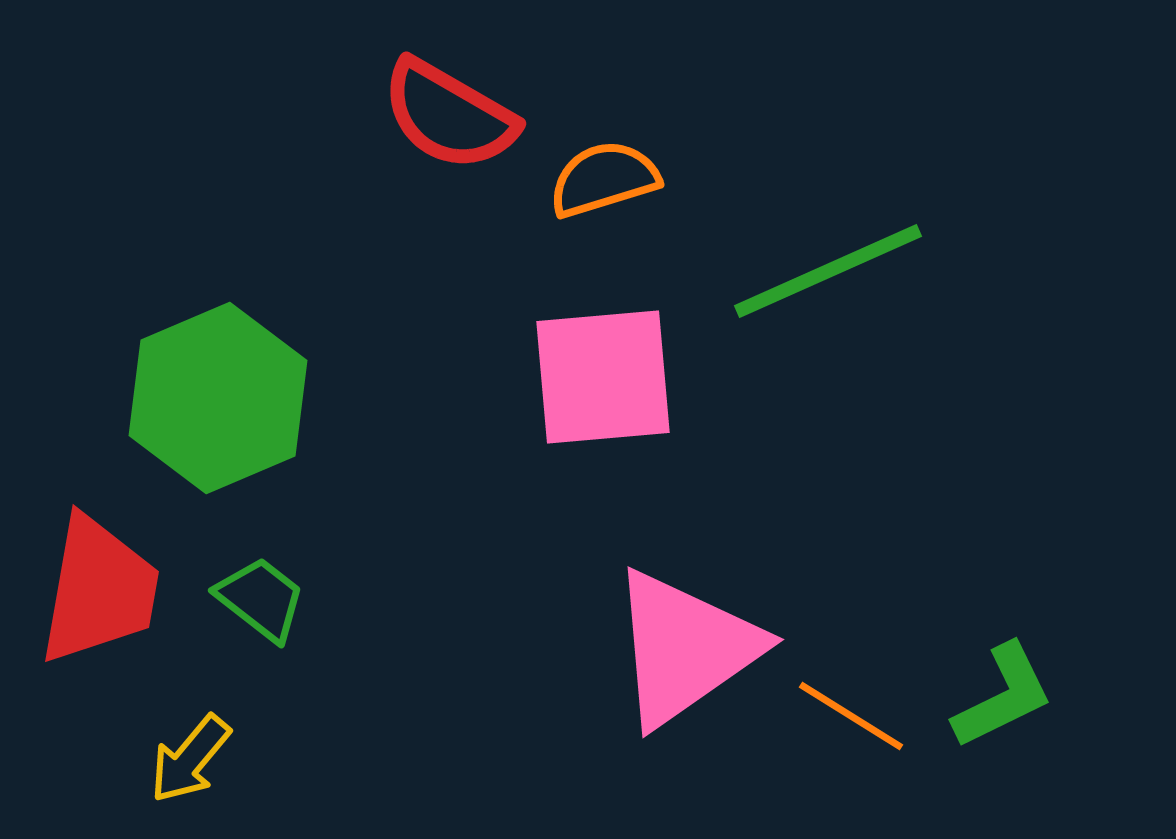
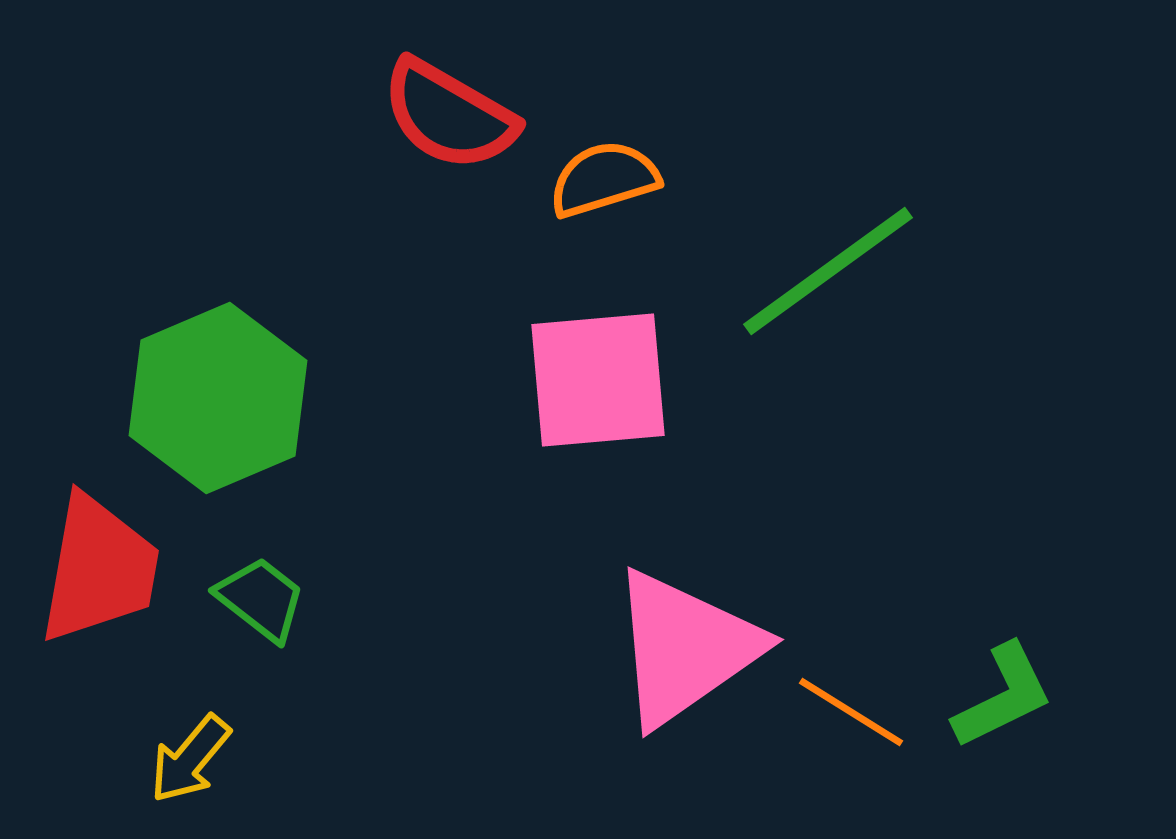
green line: rotated 12 degrees counterclockwise
pink square: moved 5 px left, 3 px down
red trapezoid: moved 21 px up
orange line: moved 4 px up
